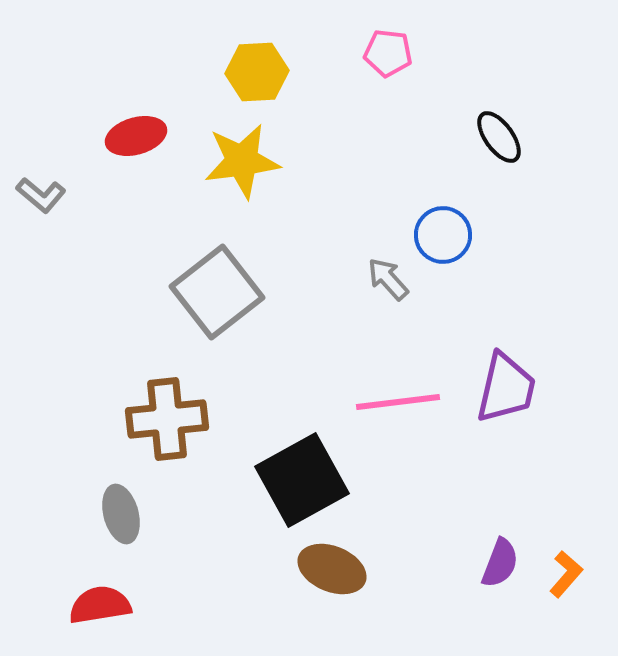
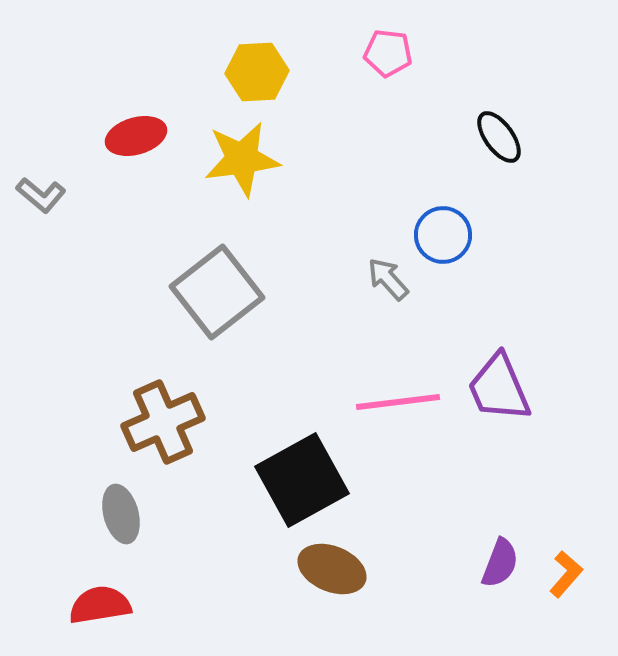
yellow star: moved 2 px up
purple trapezoid: moved 7 px left; rotated 144 degrees clockwise
brown cross: moved 4 px left, 3 px down; rotated 18 degrees counterclockwise
